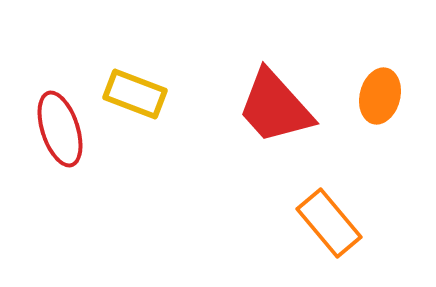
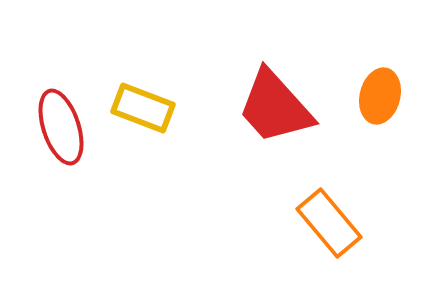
yellow rectangle: moved 8 px right, 14 px down
red ellipse: moved 1 px right, 2 px up
